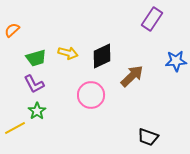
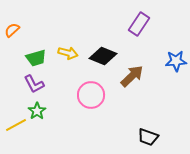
purple rectangle: moved 13 px left, 5 px down
black diamond: moved 1 px right; rotated 48 degrees clockwise
yellow line: moved 1 px right, 3 px up
